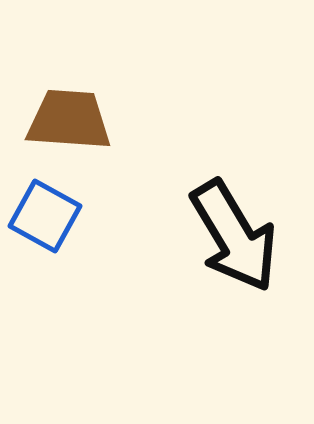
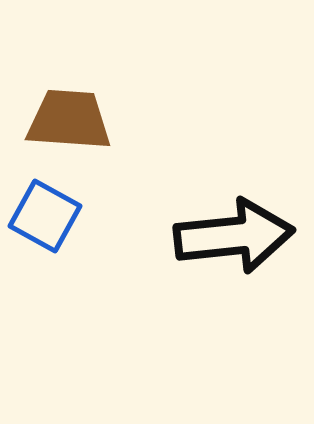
black arrow: rotated 65 degrees counterclockwise
